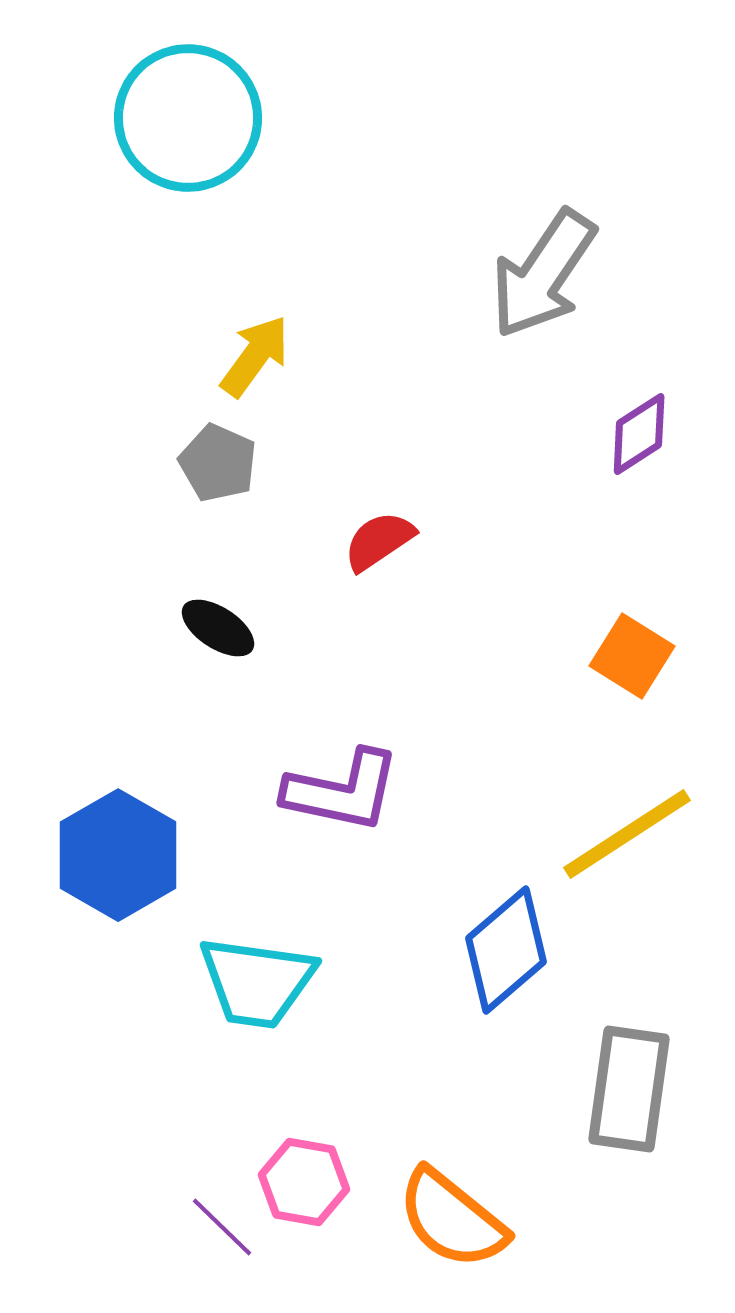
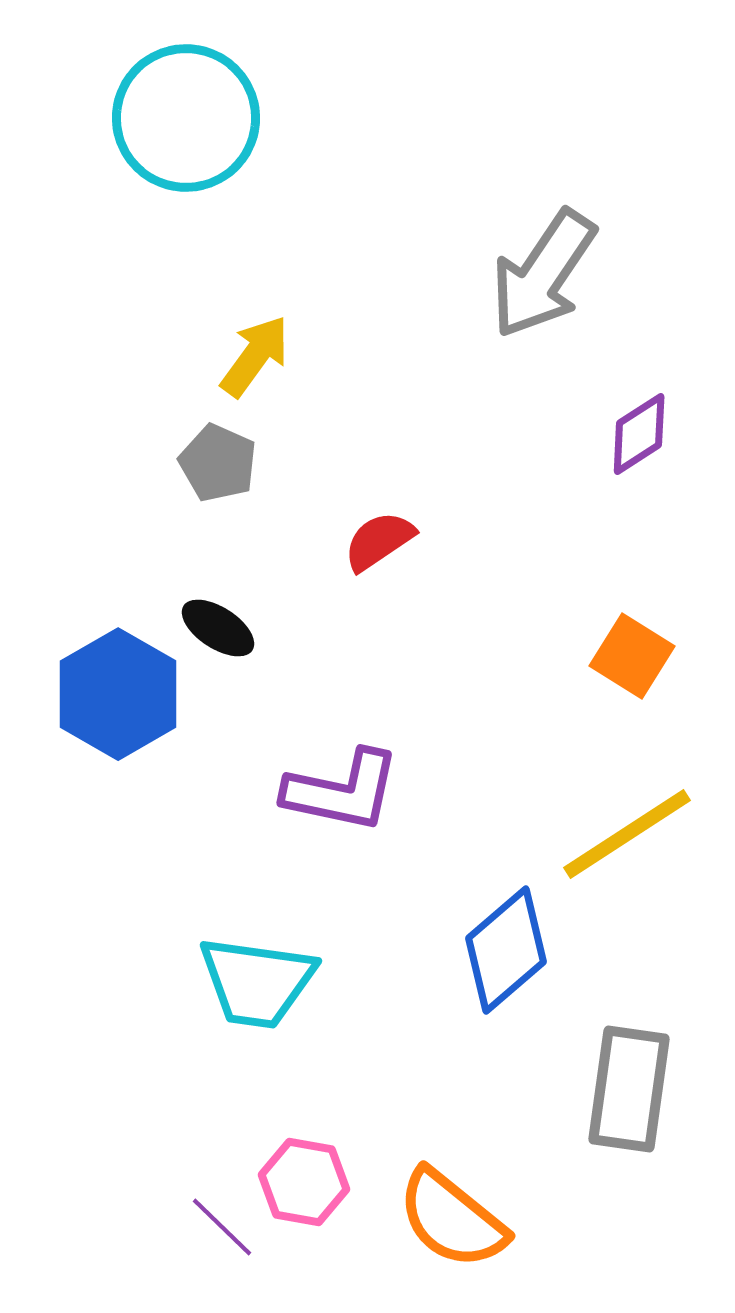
cyan circle: moved 2 px left
blue hexagon: moved 161 px up
